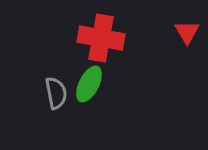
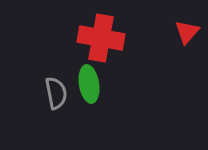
red triangle: rotated 12 degrees clockwise
green ellipse: rotated 36 degrees counterclockwise
